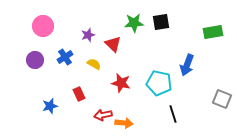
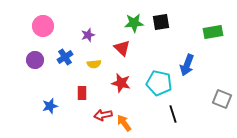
red triangle: moved 9 px right, 4 px down
yellow semicircle: rotated 144 degrees clockwise
red rectangle: moved 3 px right, 1 px up; rotated 24 degrees clockwise
orange arrow: rotated 132 degrees counterclockwise
